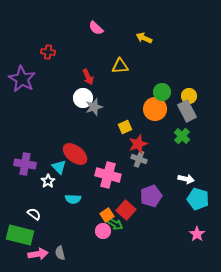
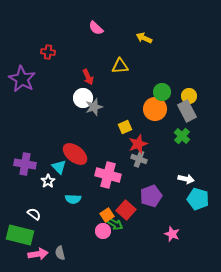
pink star: moved 25 px left; rotated 14 degrees counterclockwise
